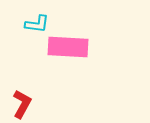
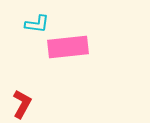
pink rectangle: rotated 9 degrees counterclockwise
